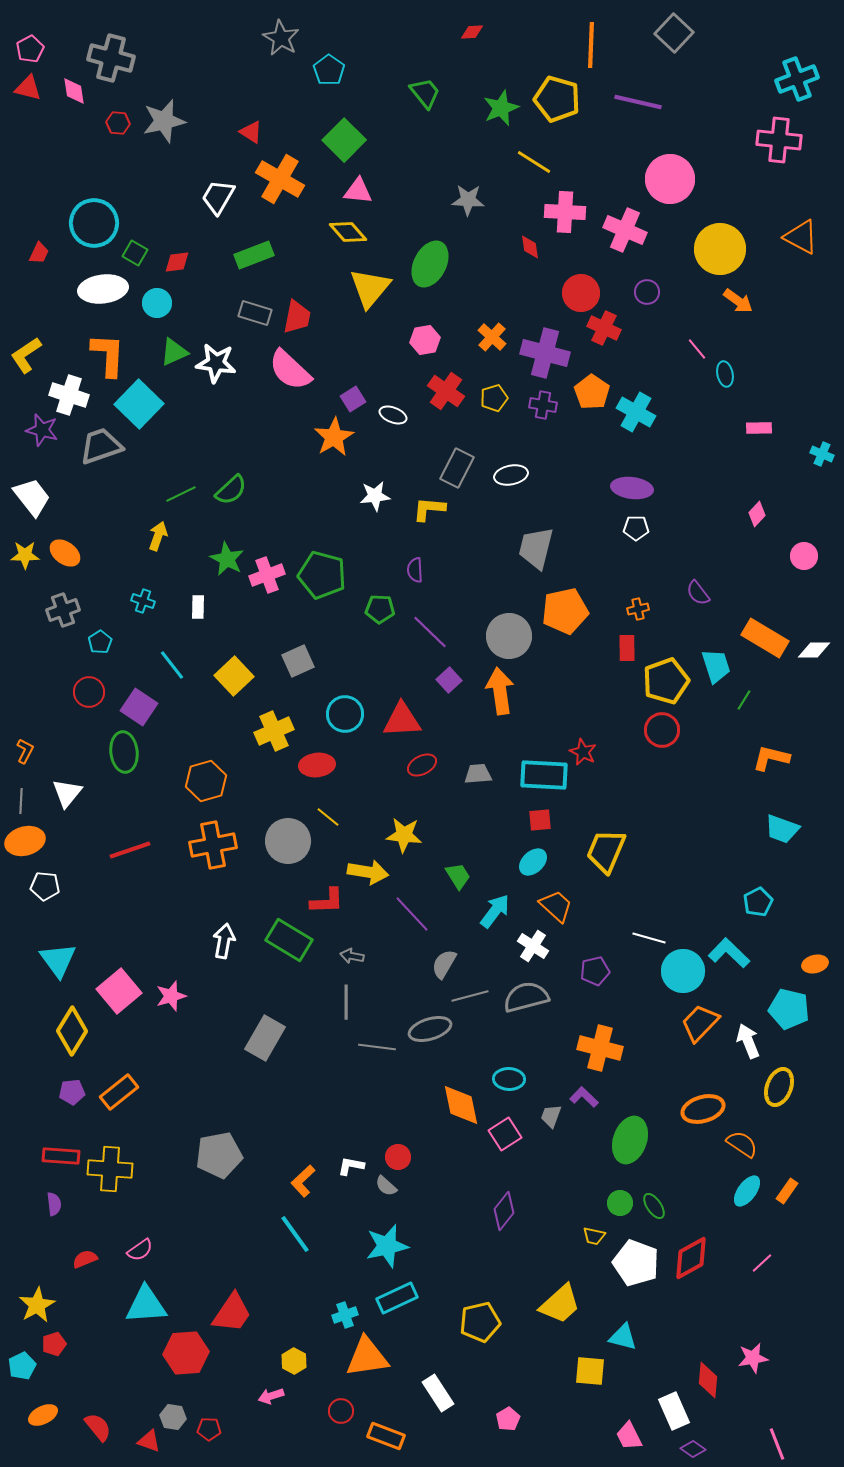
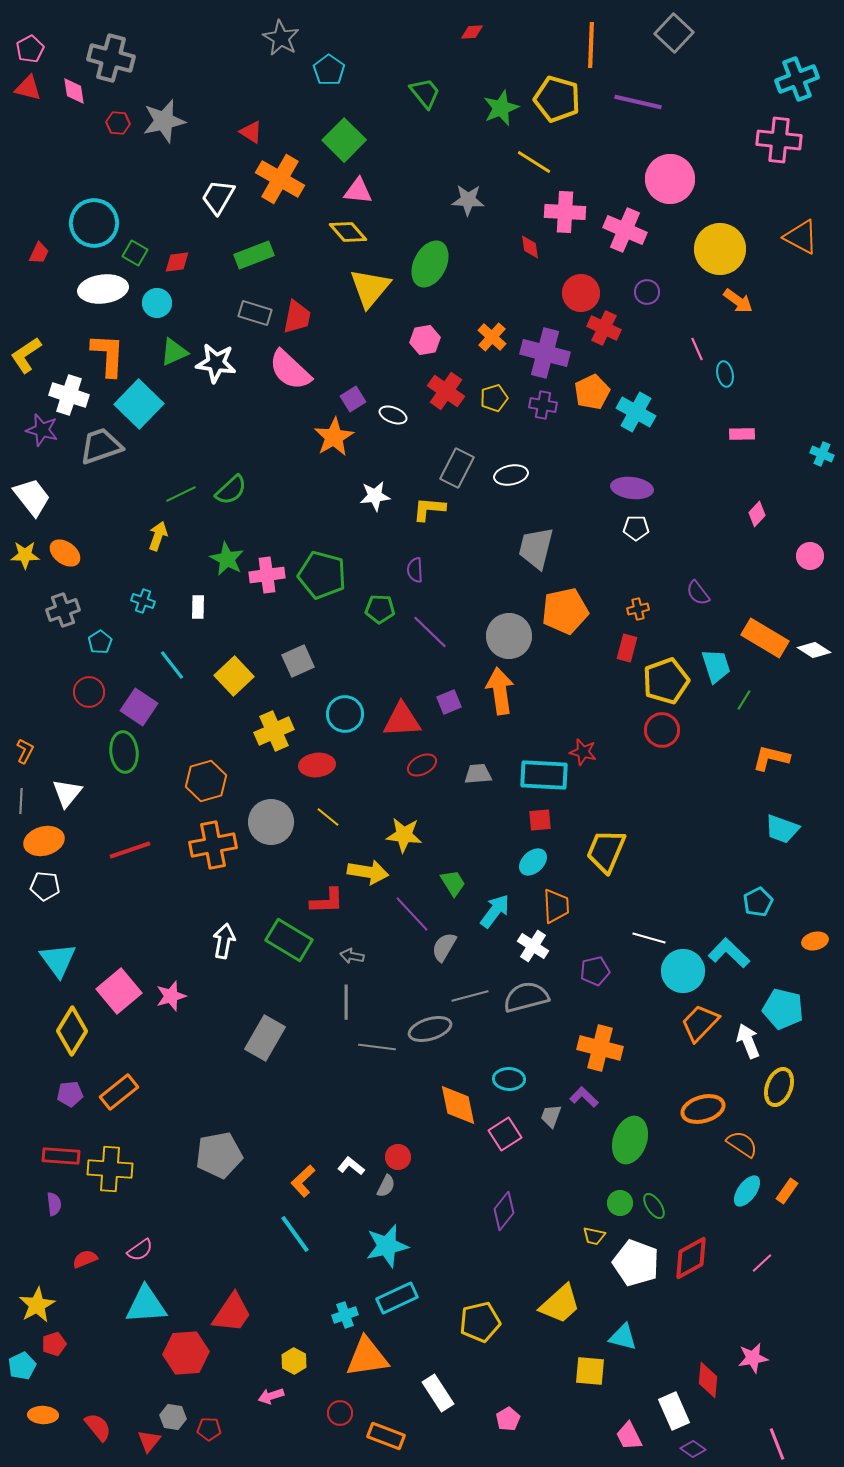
pink line at (697, 349): rotated 15 degrees clockwise
orange pentagon at (592, 392): rotated 12 degrees clockwise
pink rectangle at (759, 428): moved 17 px left, 6 px down
pink circle at (804, 556): moved 6 px right
pink cross at (267, 575): rotated 12 degrees clockwise
red rectangle at (627, 648): rotated 16 degrees clockwise
white diamond at (814, 650): rotated 32 degrees clockwise
purple square at (449, 680): moved 22 px down; rotated 20 degrees clockwise
red star at (583, 752): rotated 12 degrees counterclockwise
orange ellipse at (25, 841): moved 19 px right
gray circle at (288, 841): moved 17 px left, 19 px up
green trapezoid at (458, 876): moved 5 px left, 7 px down
orange trapezoid at (556, 906): rotated 45 degrees clockwise
gray semicircle at (444, 964): moved 17 px up
orange ellipse at (815, 964): moved 23 px up
cyan pentagon at (789, 1009): moved 6 px left
purple pentagon at (72, 1092): moved 2 px left, 2 px down
orange diamond at (461, 1105): moved 3 px left
white L-shape at (351, 1166): rotated 28 degrees clockwise
gray semicircle at (386, 1186): rotated 105 degrees counterclockwise
red circle at (341, 1411): moved 1 px left, 2 px down
orange ellipse at (43, 1415): rotated 28 degrees clockwise
red triangle at (149, 1441): rotated 50 degrees clockwise
